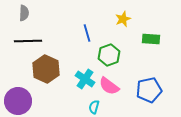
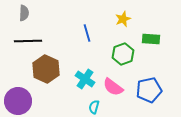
green hexagon: moved 14 px right, 1 px up
pink semicircle: moved 4 px right, 1 px down
